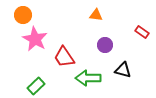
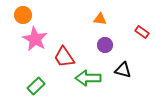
orange triangle: moved 4 px right, 4 px down
